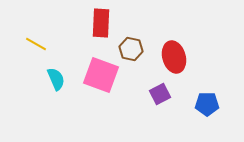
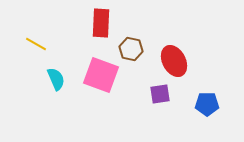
red ellipse: moved 4 px down; rotated 12 degrees counterclockwise
purple square: rotated 20 degrees clockwise
